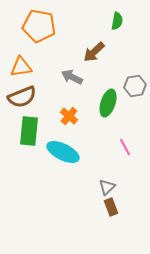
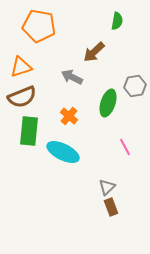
orange triangle: rotated 10 degrees counterclockwise
